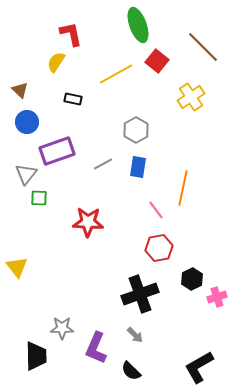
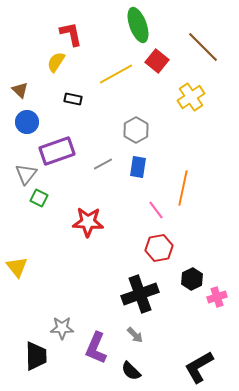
green square: rotated 24 degrees clockwise
